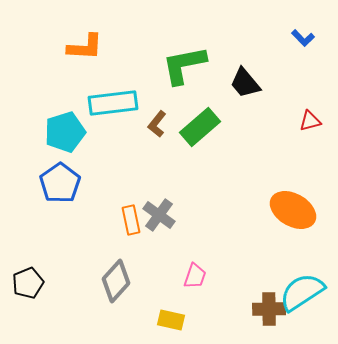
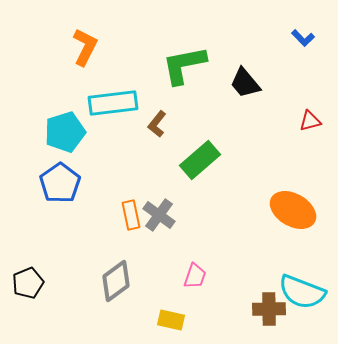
orange L-shape: rotated 66 degrees counterclockwise
green rectangle: moved 33 px down
orange rectangle: moved 5 px up
gray diamond: rotated 12 degrees clockwise
cyan semicircle: rotated 126 degrees counterclockwise
